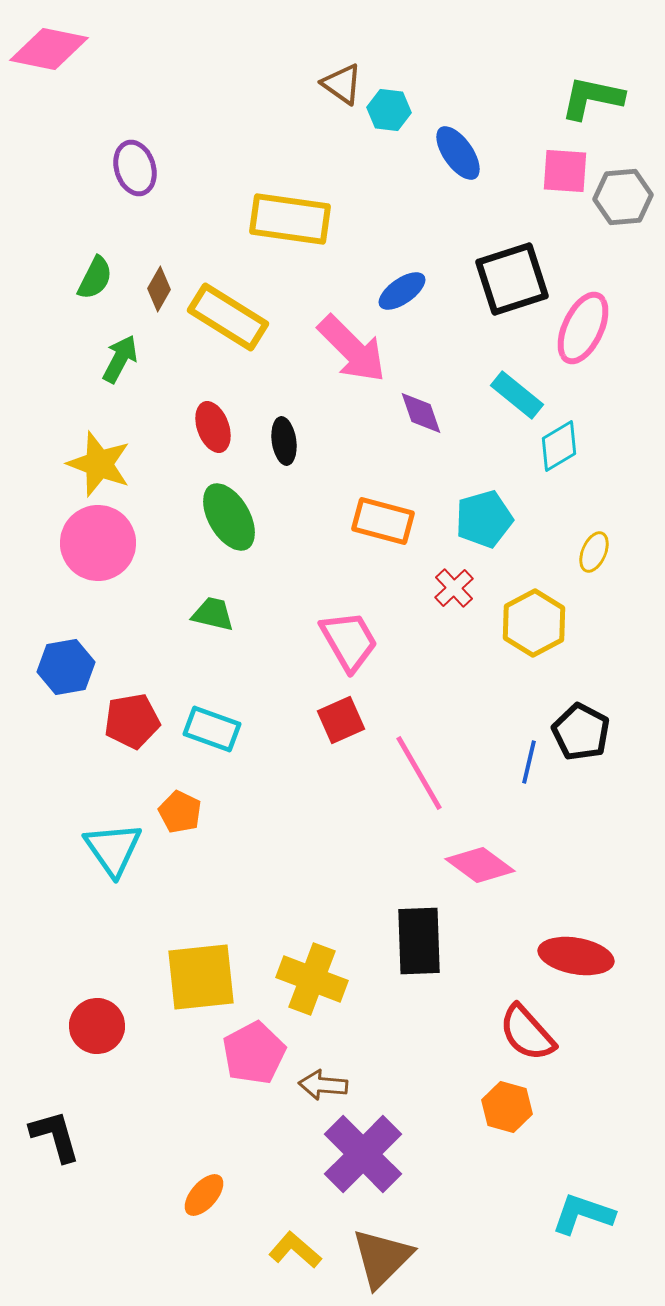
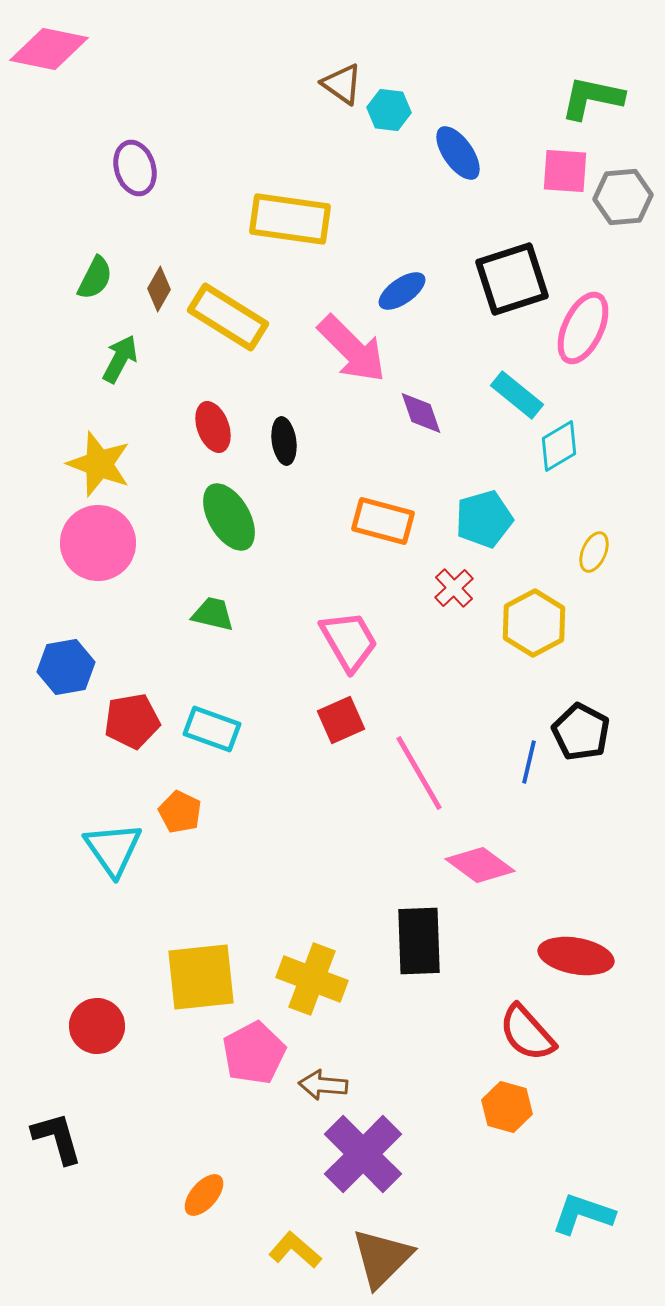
black L-shape at (55, 1136): moved 2 px right, 2 px down
